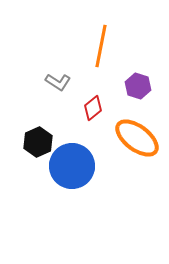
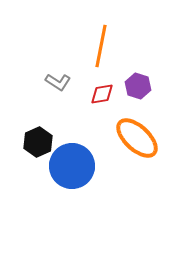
red diamond: moved 9 px right, 14 px up; rotated 30 degrees clockwise
orange ellipse: rotated 6 degrees clockwise
